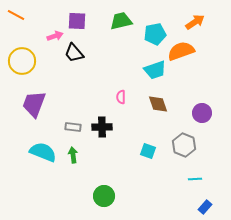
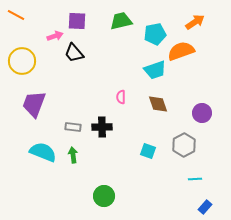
gray hexagon: rotated 10 degrees clockwise
